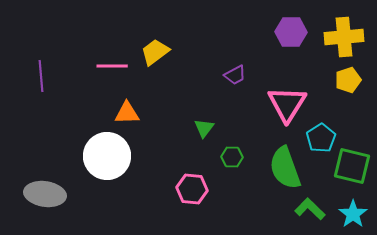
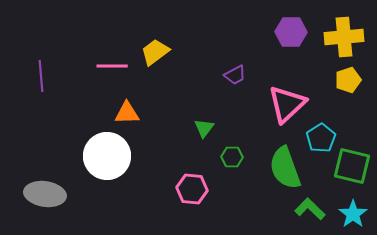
pink triangle: rotated 15 degrees clockwise
